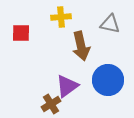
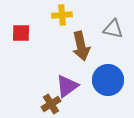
yellow cross: moved 1 px right, 2 px up
gray triangle: moved 3 px right, 5 px down
